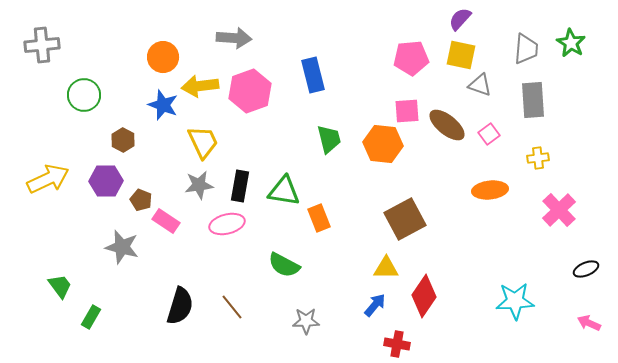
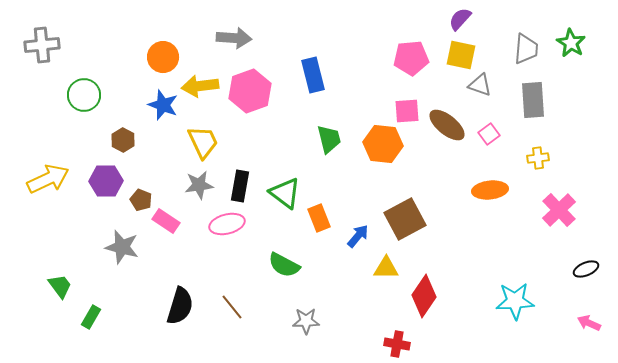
green triangle at (284, 191): moved 1 px right, 2 px down; rotated 28 degrees clockwise
blue arrow at (375, 305): moved 17 px left, 69 px up
